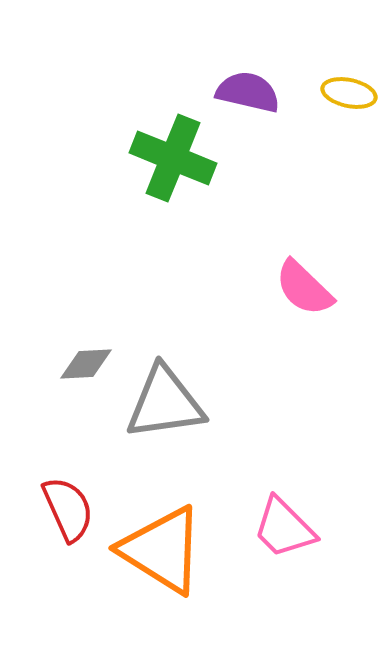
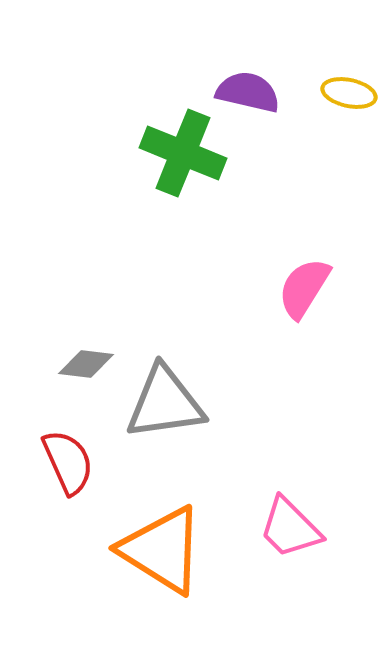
green cross: moved 10 px right, 5 px up
pink semicircle: rotated 78 degrees clockwise
gray diamond: rotated 10 degrees clockwise
red semicircle: moved 47 px up
pink trapezoid: moved 6 px right
